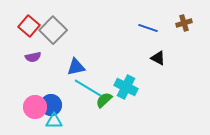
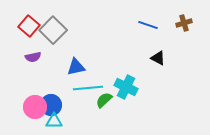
blue line: moved 3 px up
cyan line: rotated 36 degrees counterclockwise
